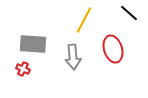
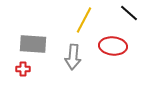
red ellipse: moved 3 px up; rotated 68 degrees counterclockwise
gray arrow: rotated 10 degrees clockwise
red cross: rotated 24 degrees counterclockwise
